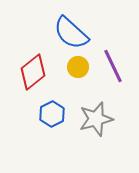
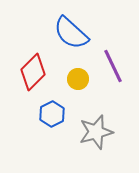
yellow circle: moved 12 px down
red diamond: rotated 6 degrees counterclockwise
gray star: moved 13 px down
